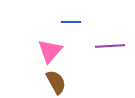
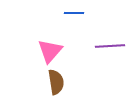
blue line: moved 3 px right, 9 px up
brown semicircle: rotated 20 degrees clockwise
